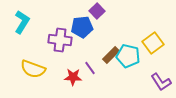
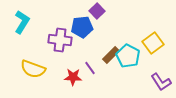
cyan pentagon: rotated 15 degrees clockwise
